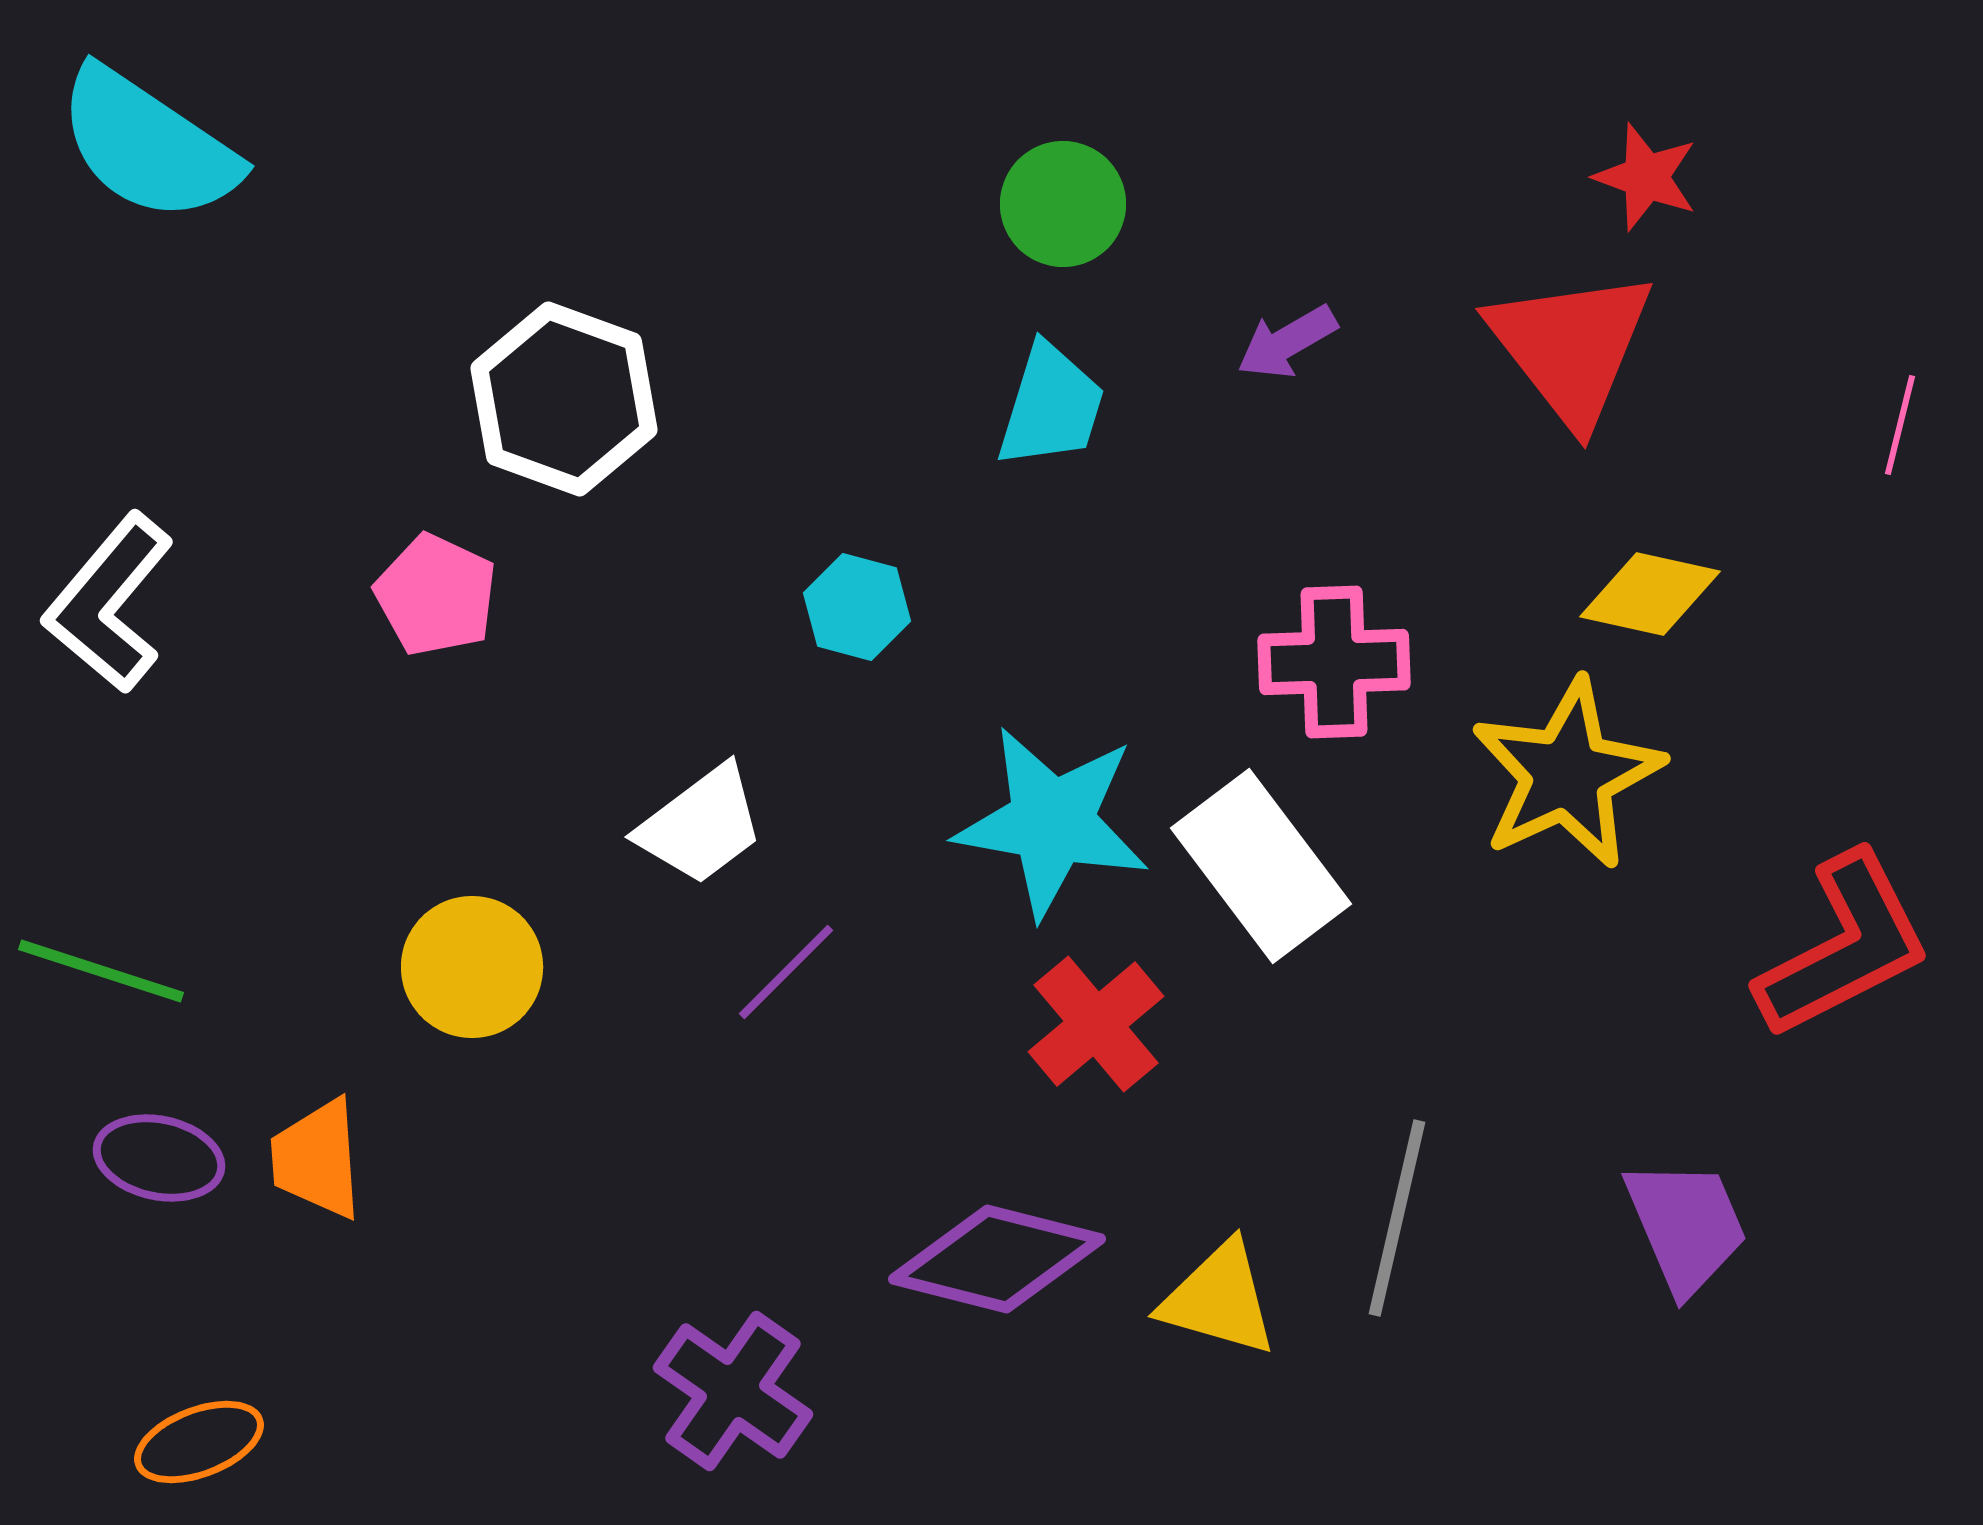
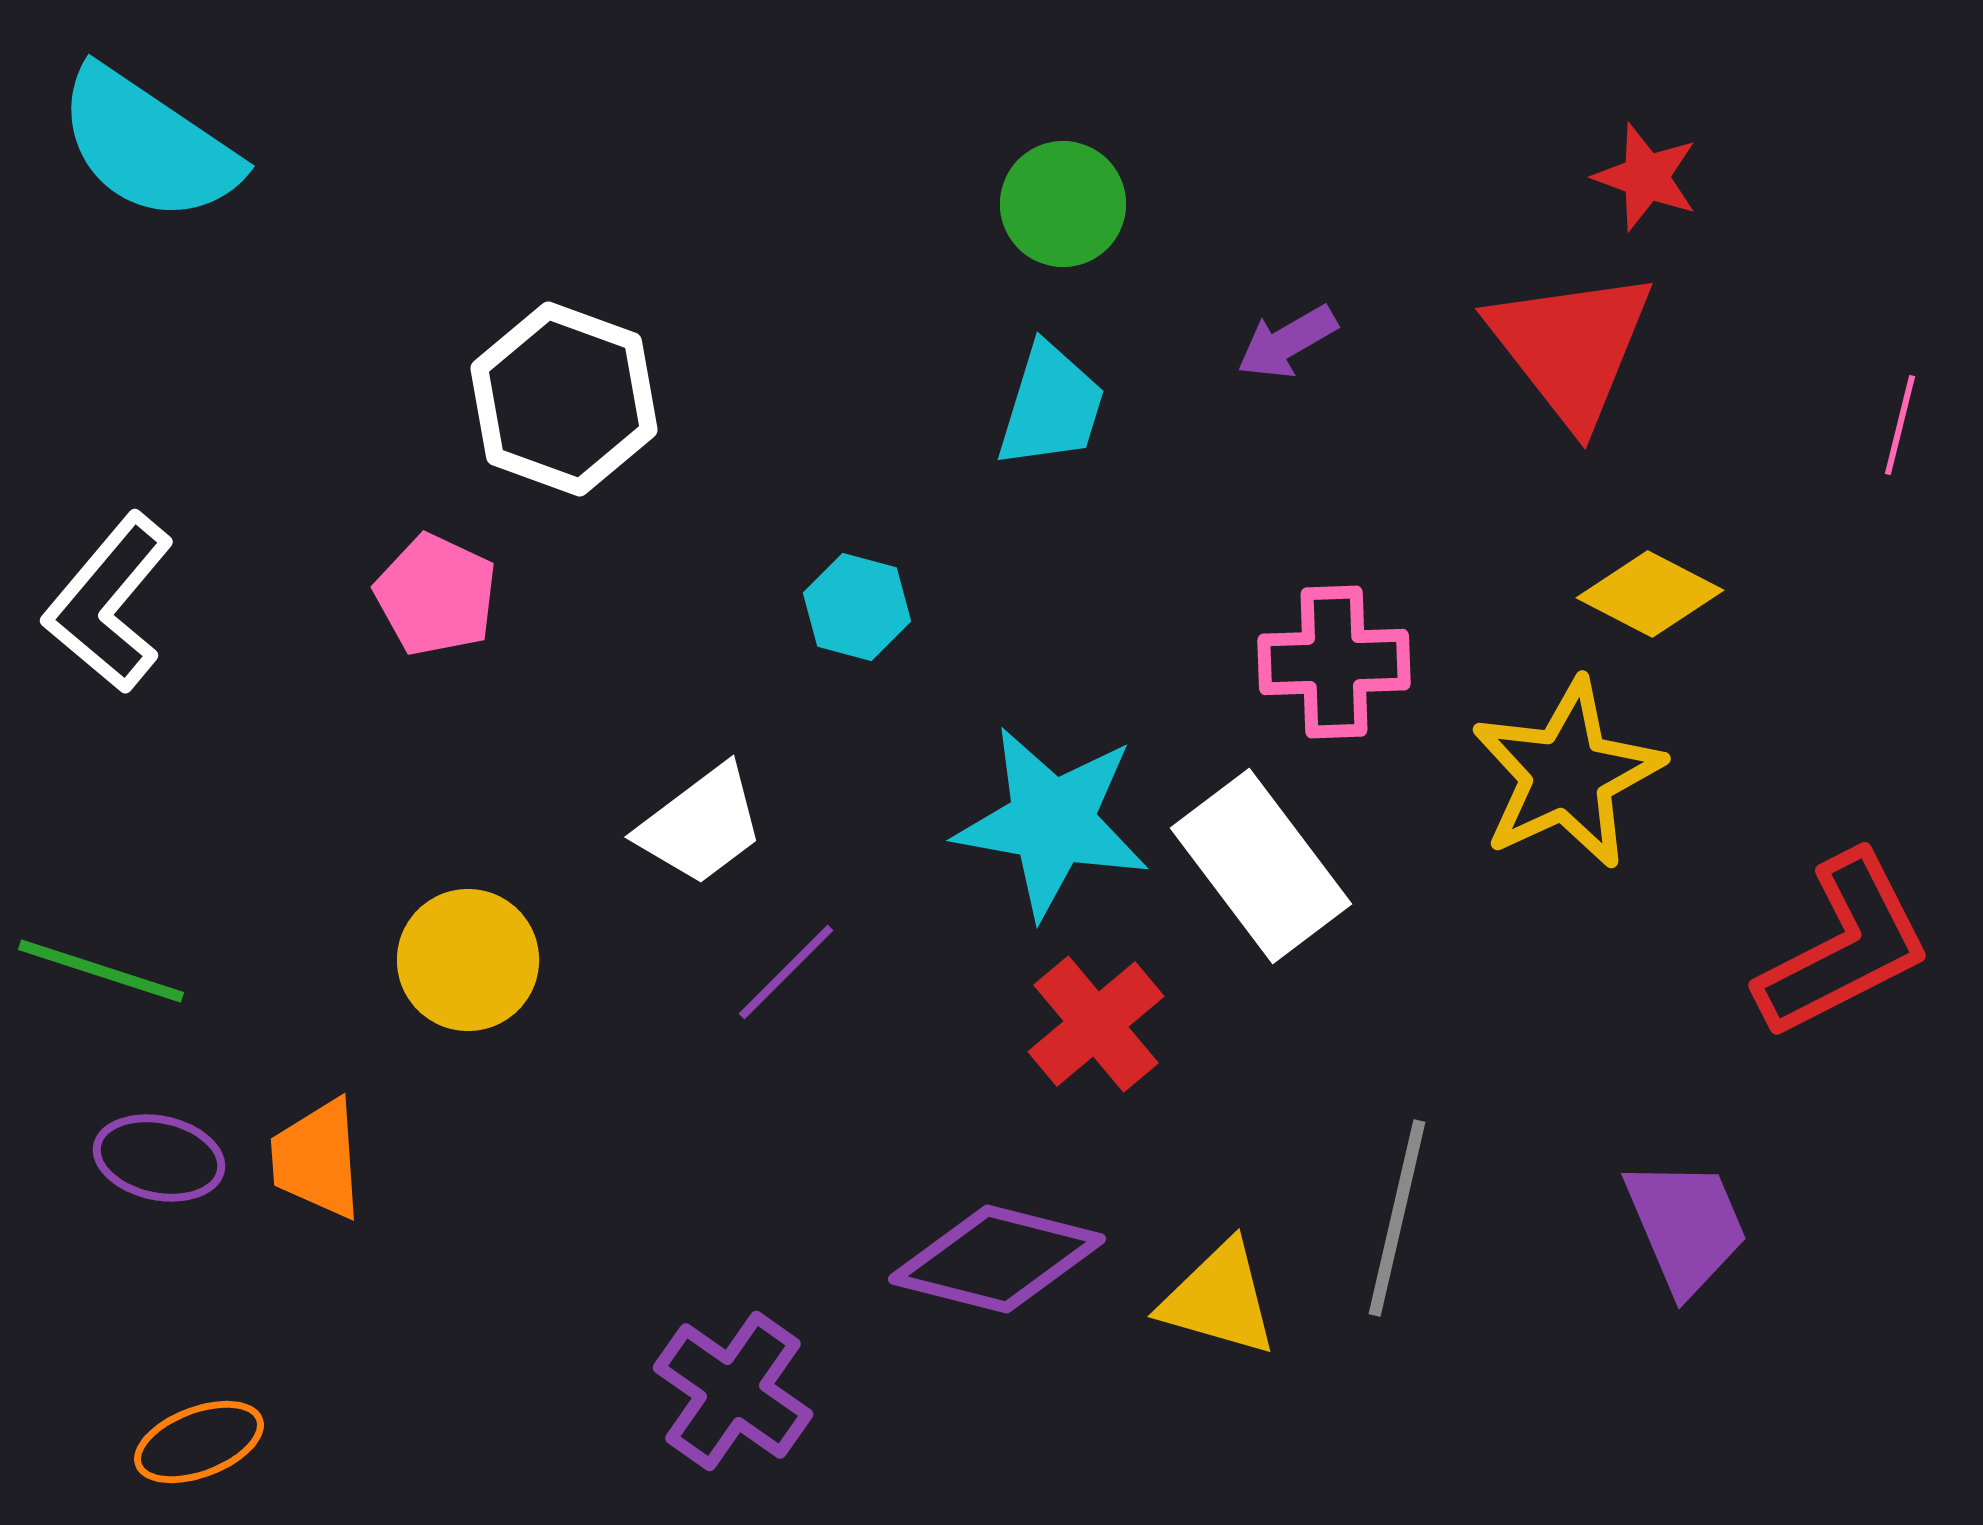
yellow diamond: rotated 15 degrees clockwise
yellow circle: moved 4 px left, 7 px up
